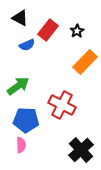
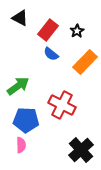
blue semicircle: moved 24 px right, 9 px down; rotated 63 degrees clockwise
